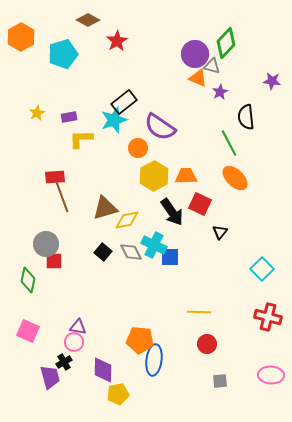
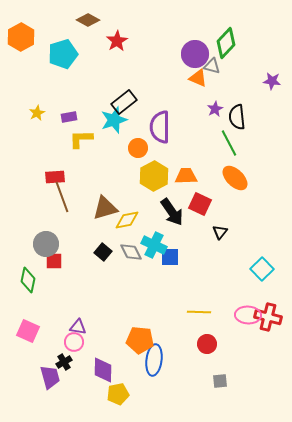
purple star at (220, 92): moved 5 px left, 17 px down
black semicircle at (246, 117): moved 9 px left
purple semicircle at (160, 127): rotated 56 degrees clockwise
pink ellipse at (271, 375): moved 23 px left, 60 px up
